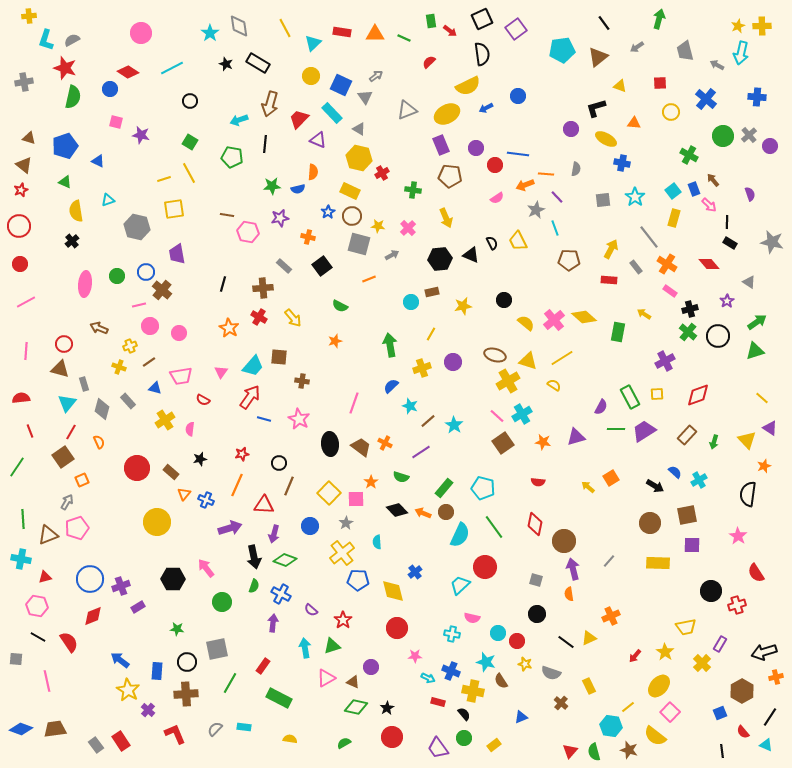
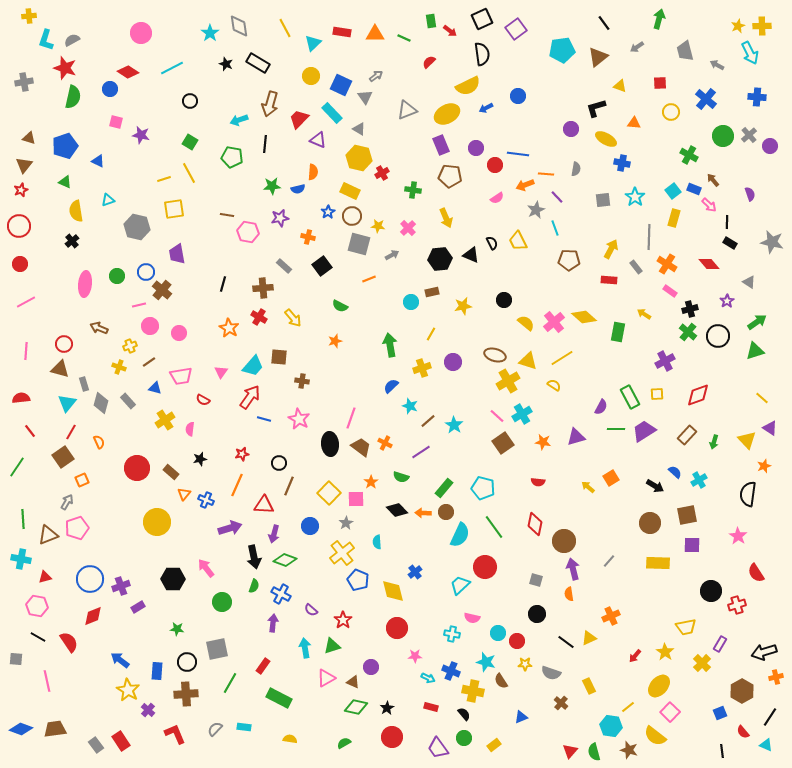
cyan arrow at (741, 53): moved 9 px right; rotated 40 degrees counterclockwise
brown triangle at (24, 165): rotated 30 degrees clockwise
blue rectangle at (694, 189): rotated 48 degrees counterclockwise
gray line at (649, 237): rotated 40 degrees clockwise
pink cross at (554, 320): moved 2 px down
pink line at (354, 403): moved 3 px left, 15 px down
gray diamond at (102, 409): moved 1 px left, 6 px up
red line at (30, 431): rotated 16 degrees counterclockwise
orange arrow at (423, 513): rotated 21 degrees counterclockwise
blue pentagon at (358, 580): rotated 20 degrees clockwise
yellow star at (525, 664): rotated 16 degrees counterclockwise
red rectangle at (438, 702): moved 7 px left, 5 px down
